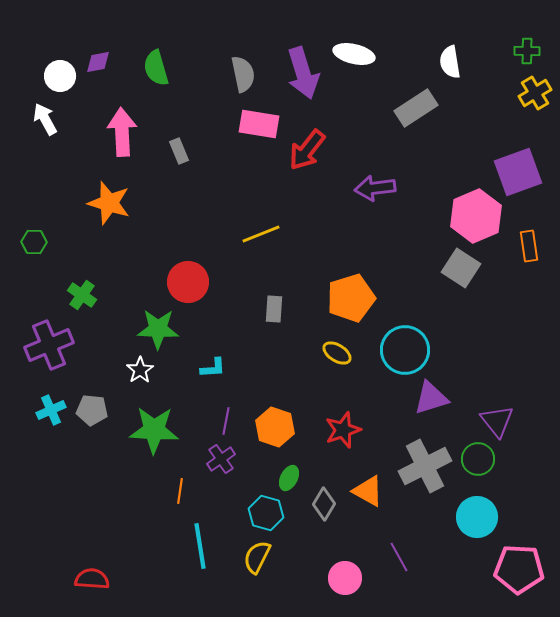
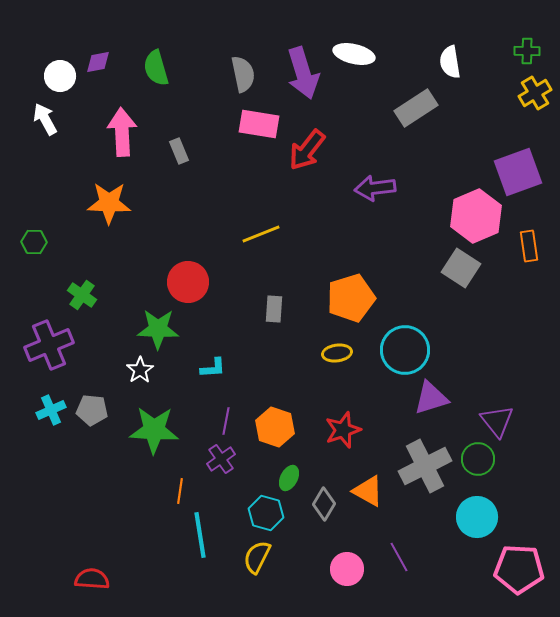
orange star at (109, 203): rotated 15 degrees counterclockwise
yellow ellipse at (337, 353): rotated 40 degrees counterclockwise
cyan line at (200, 546): moved 11 px up
pink circle at (345, 578): moved 2 px right, 9 px up
